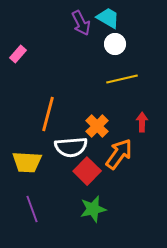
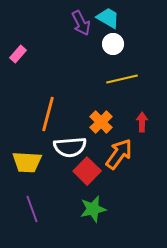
white circle: moved 2 px left
orange cross: moved 4 px right, 4 px up
white semicircle: moved 1 px left
